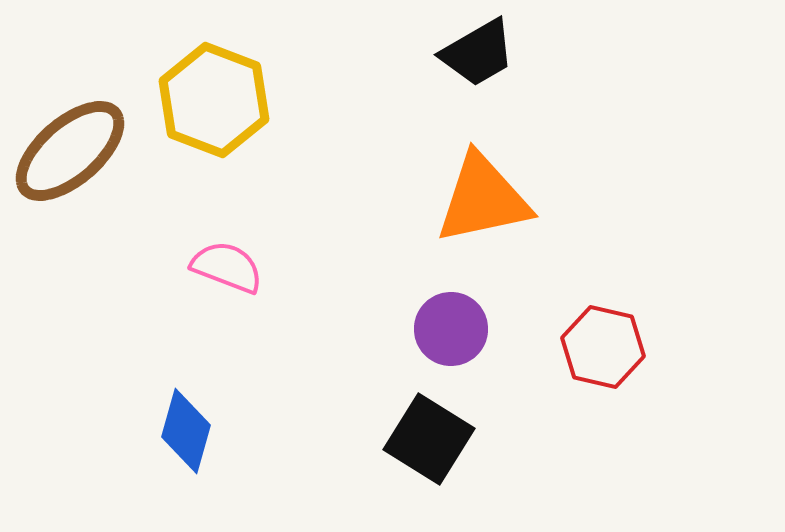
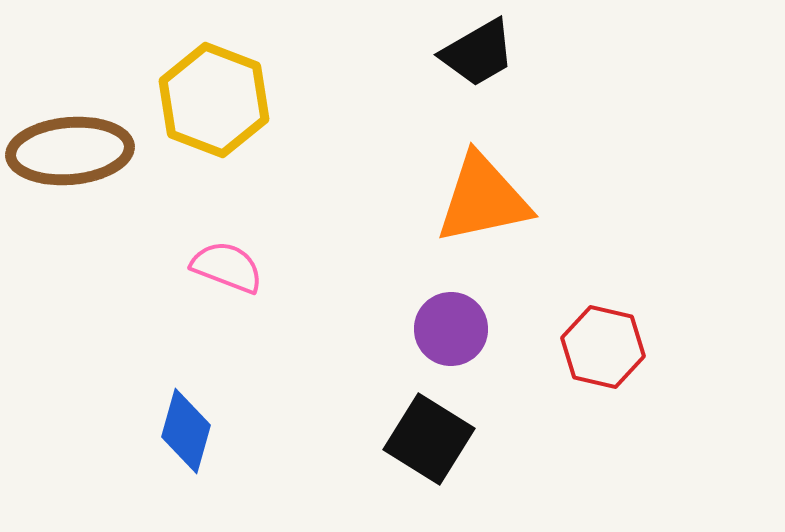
brown ellipse: rotated 36 degrees clockwise
